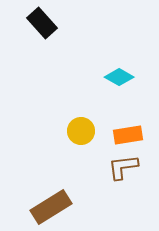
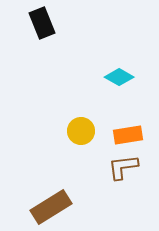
black rectangle: rotated 20 degrees clockwise
